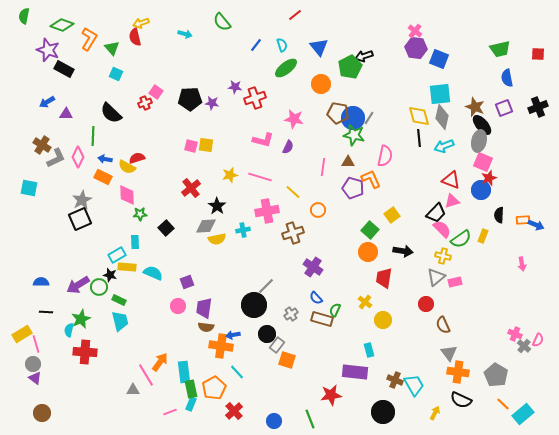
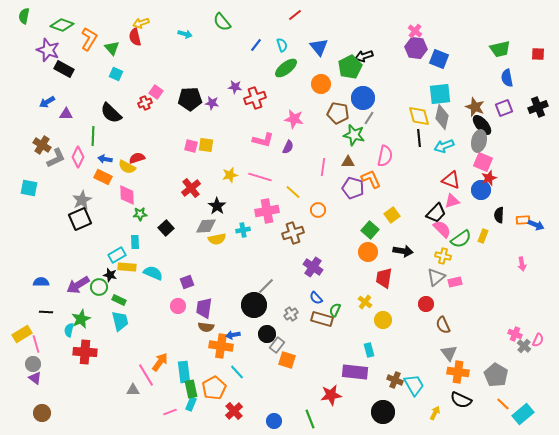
blue circle at (353, 118): moved 10 px right, 20 px up
